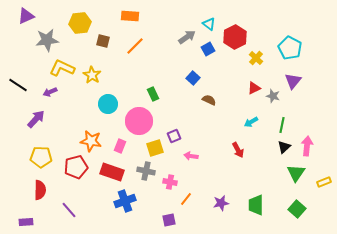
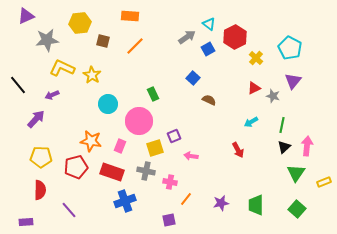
black line at (18, 85): rotated 18 degrees clockwise
purple arrow at (50, 92): moved 2 px right, 3 px down
